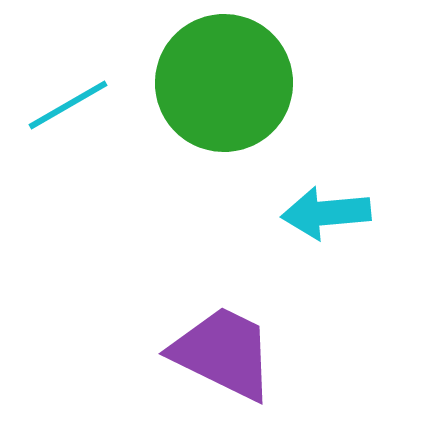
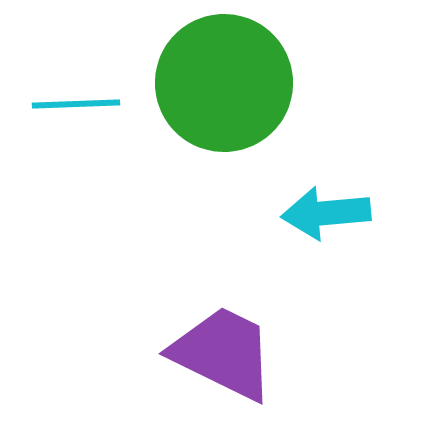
cyan line: moved 8 px right, 1 px up; rotated 28 degrees clockwise
